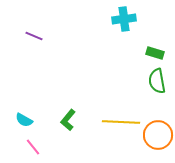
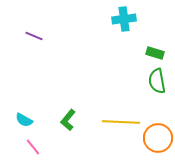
orange circle: moved 3 px down
